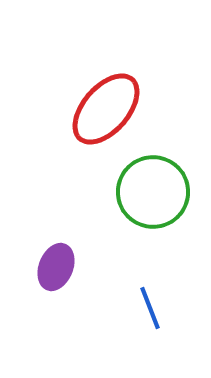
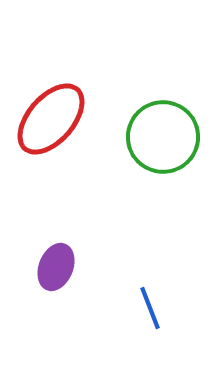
red ellipse: moved 55 px left, 10 px down
green circle: moved 10 px right, 55 px up
